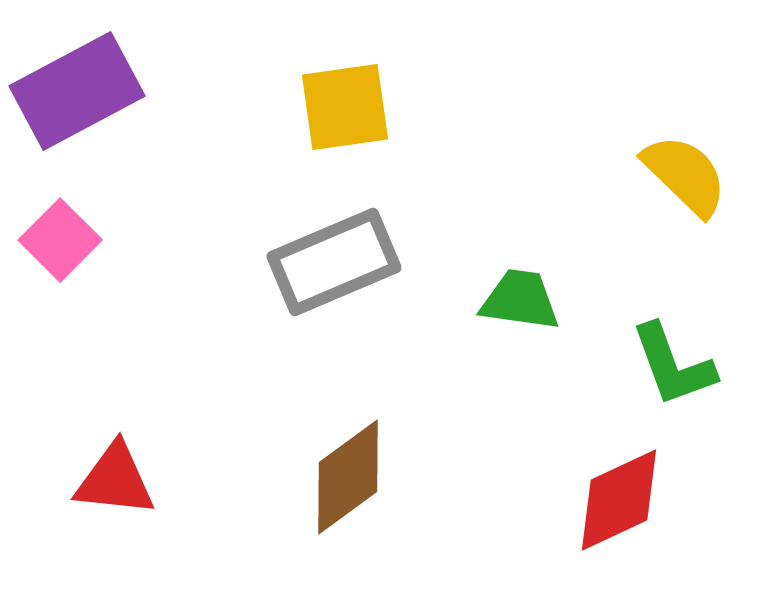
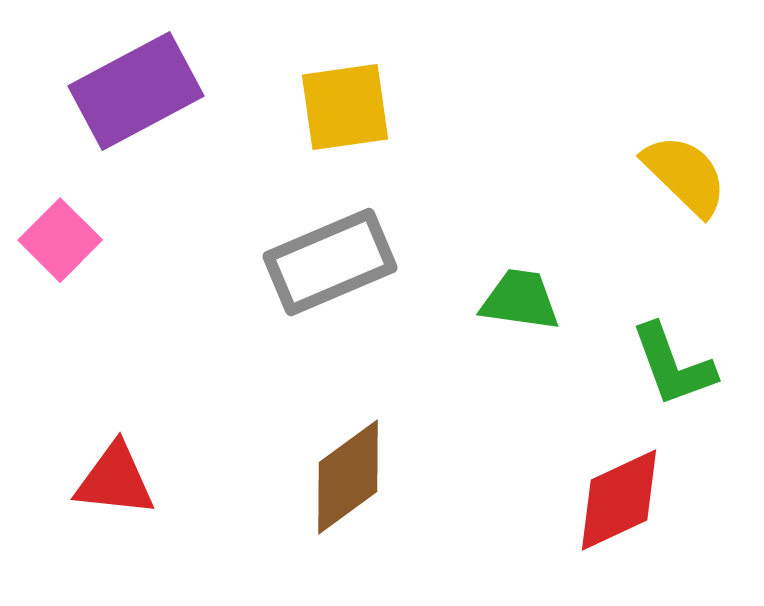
purple rectangle: moved 59 px right
gray rectangle: moved 4 px left
